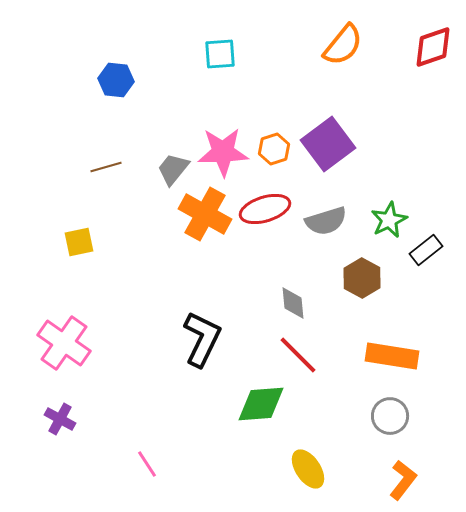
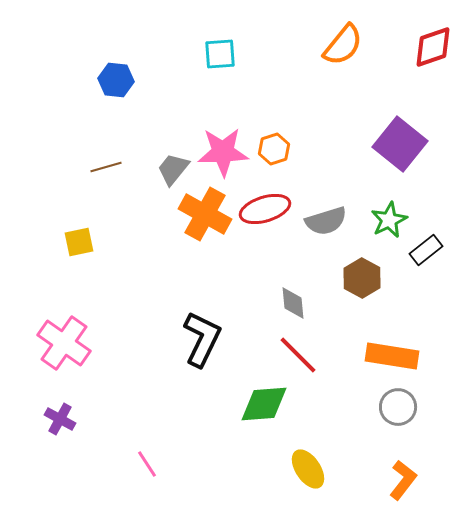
purple square: moved 72 px right; rotated 14 degrees counterclockwise
green diamond: moved 3 px right
gray circle: moved 8 px right, 9 px up
